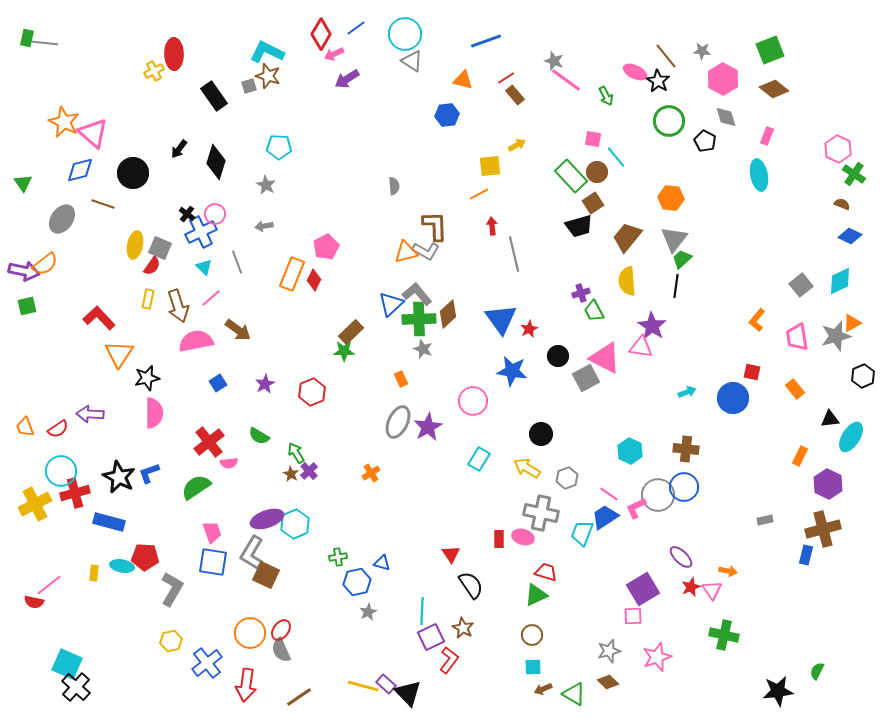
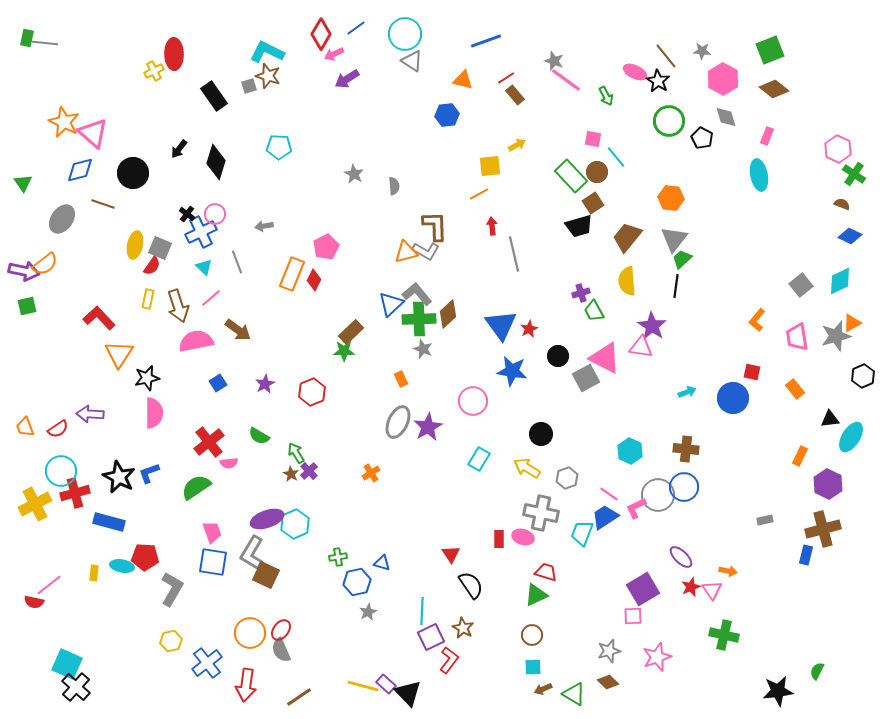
black pentagon at (705, 141): moved 3 px left, 3 px up
gray star at (266, 185): moved 88 px right, 11 px up
blue triangle at (501, 319): moved 6 px down
